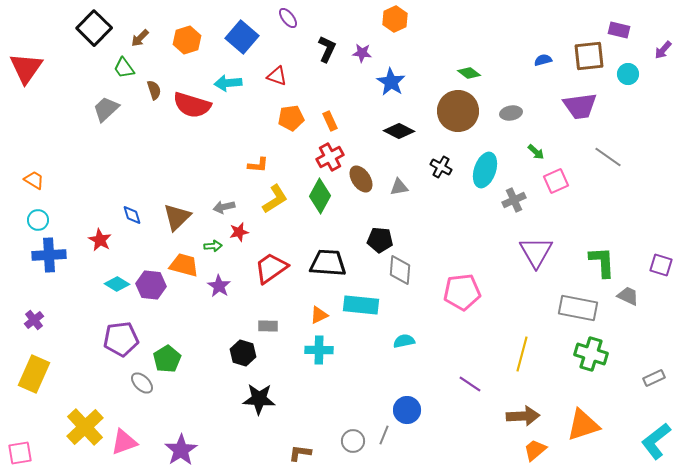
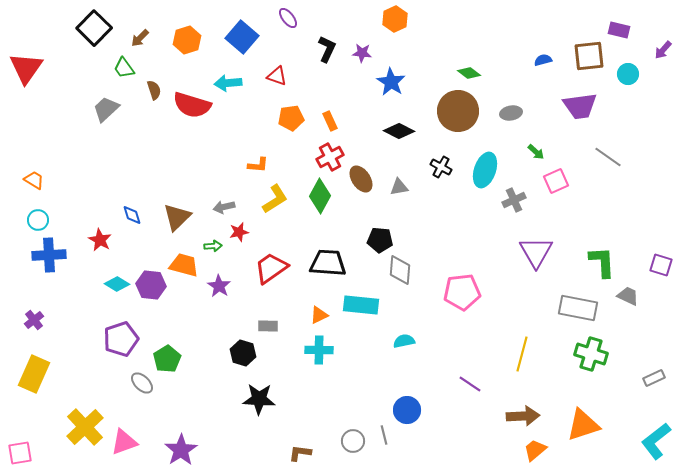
purple pentagon at (121, 339): rotated 12 degrees counterclockwise
gray line at (384, 435): rotated 36 degrees counterclockwise
